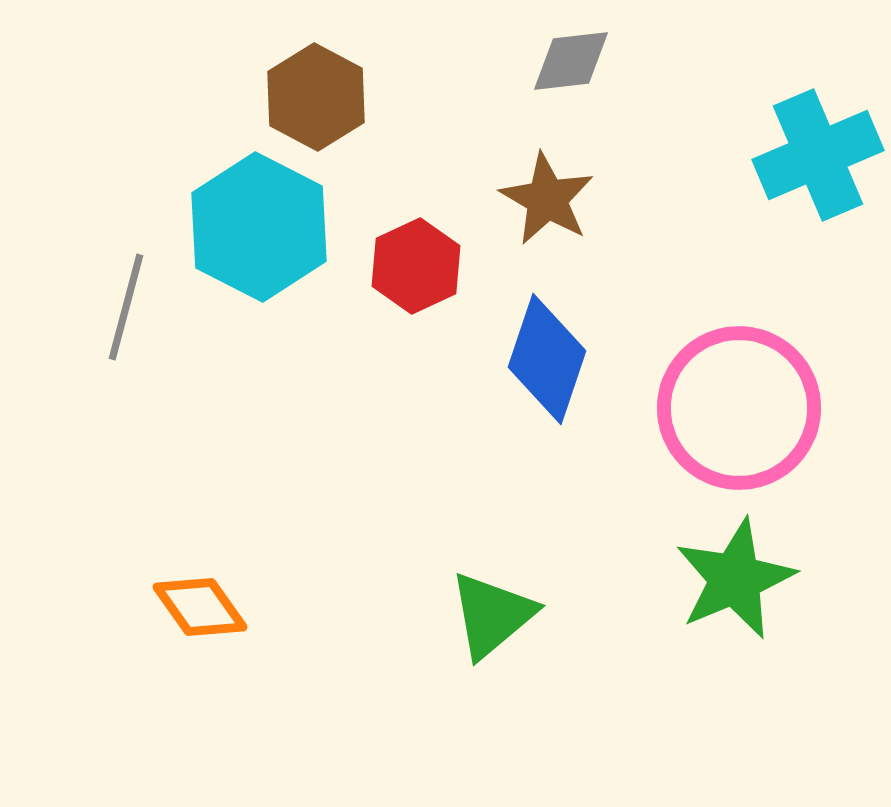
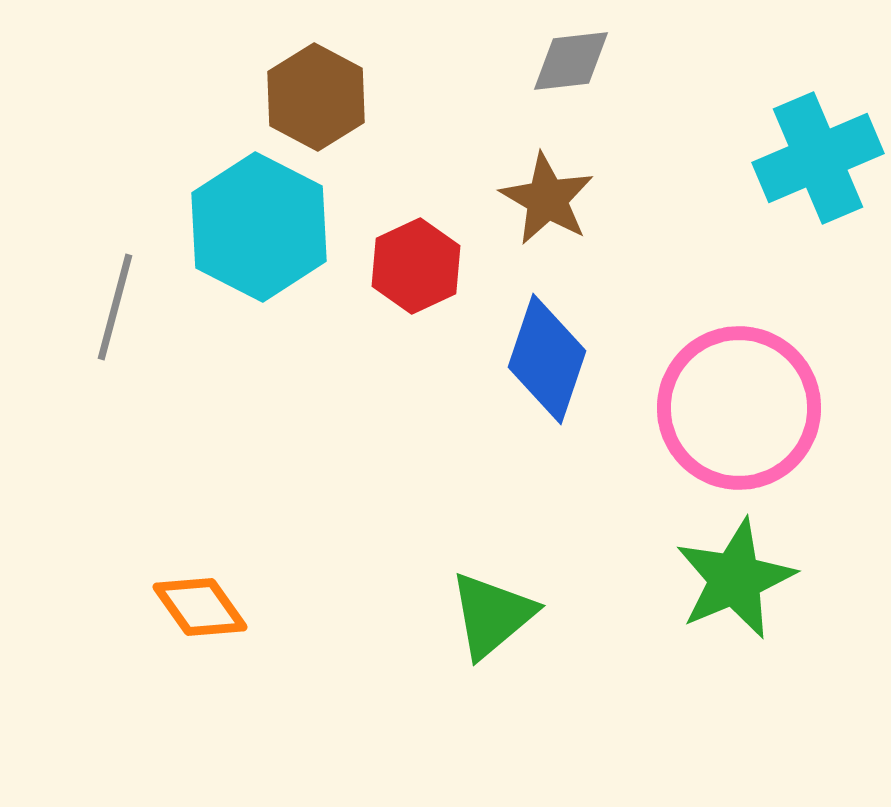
cyan cross: moved 3 px down
gray line: moved 11 px left
